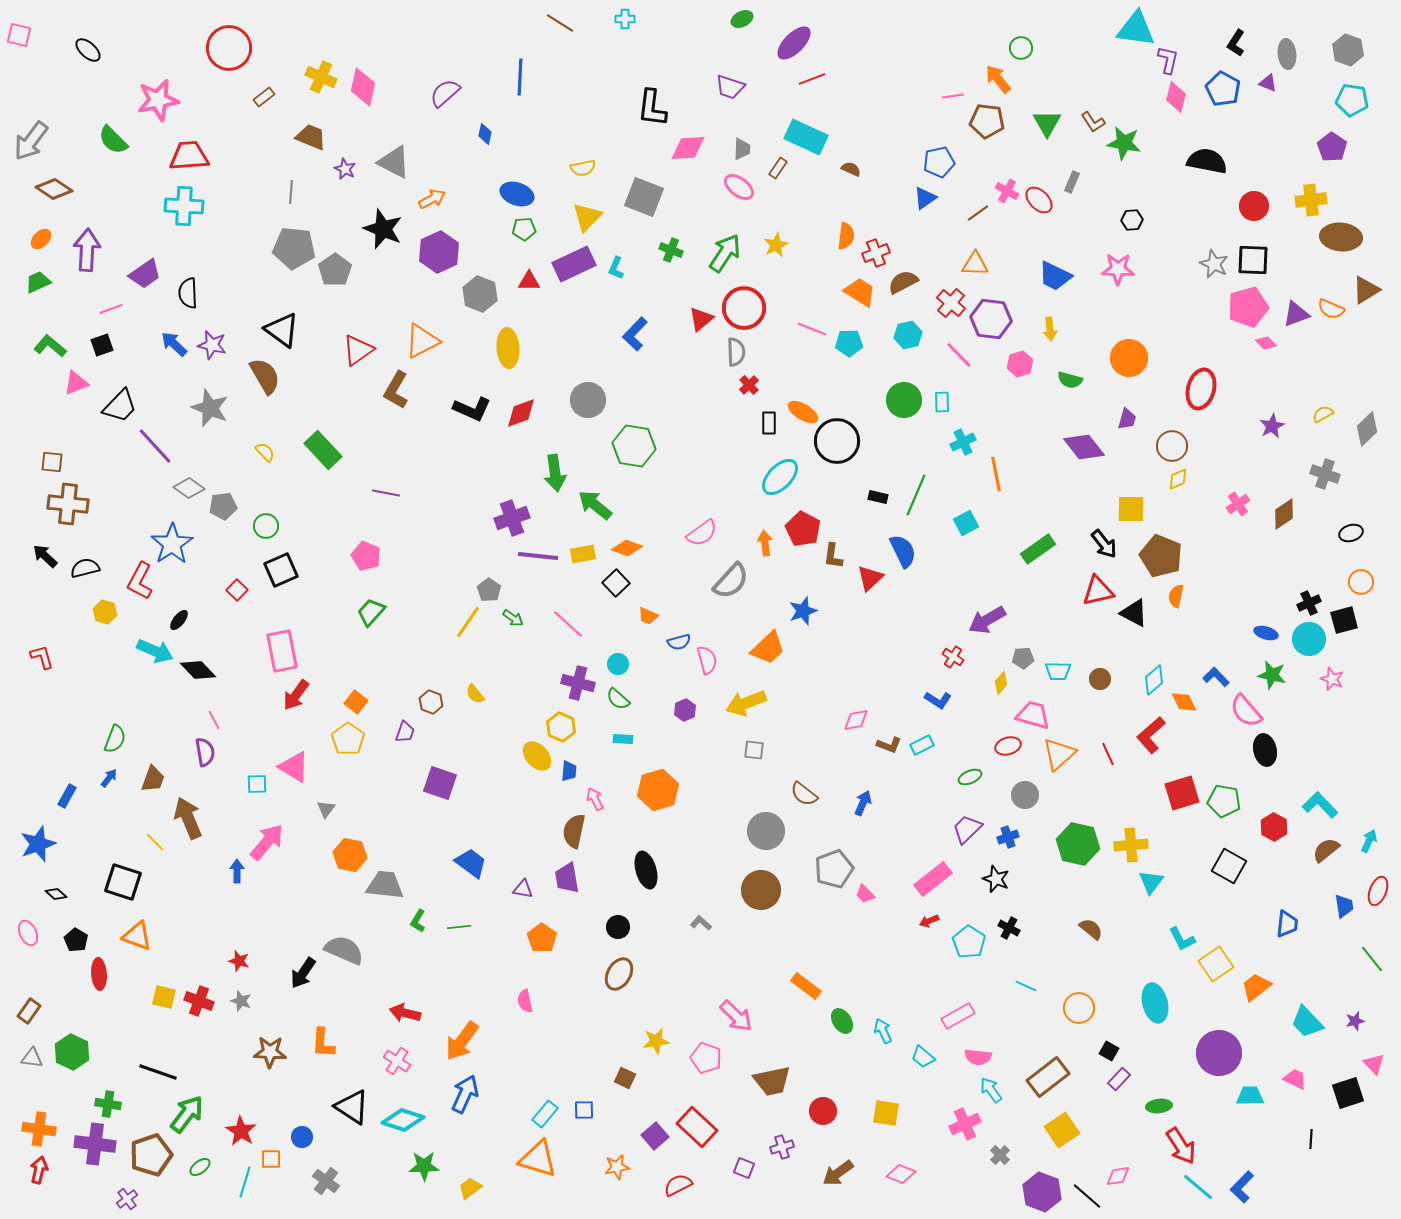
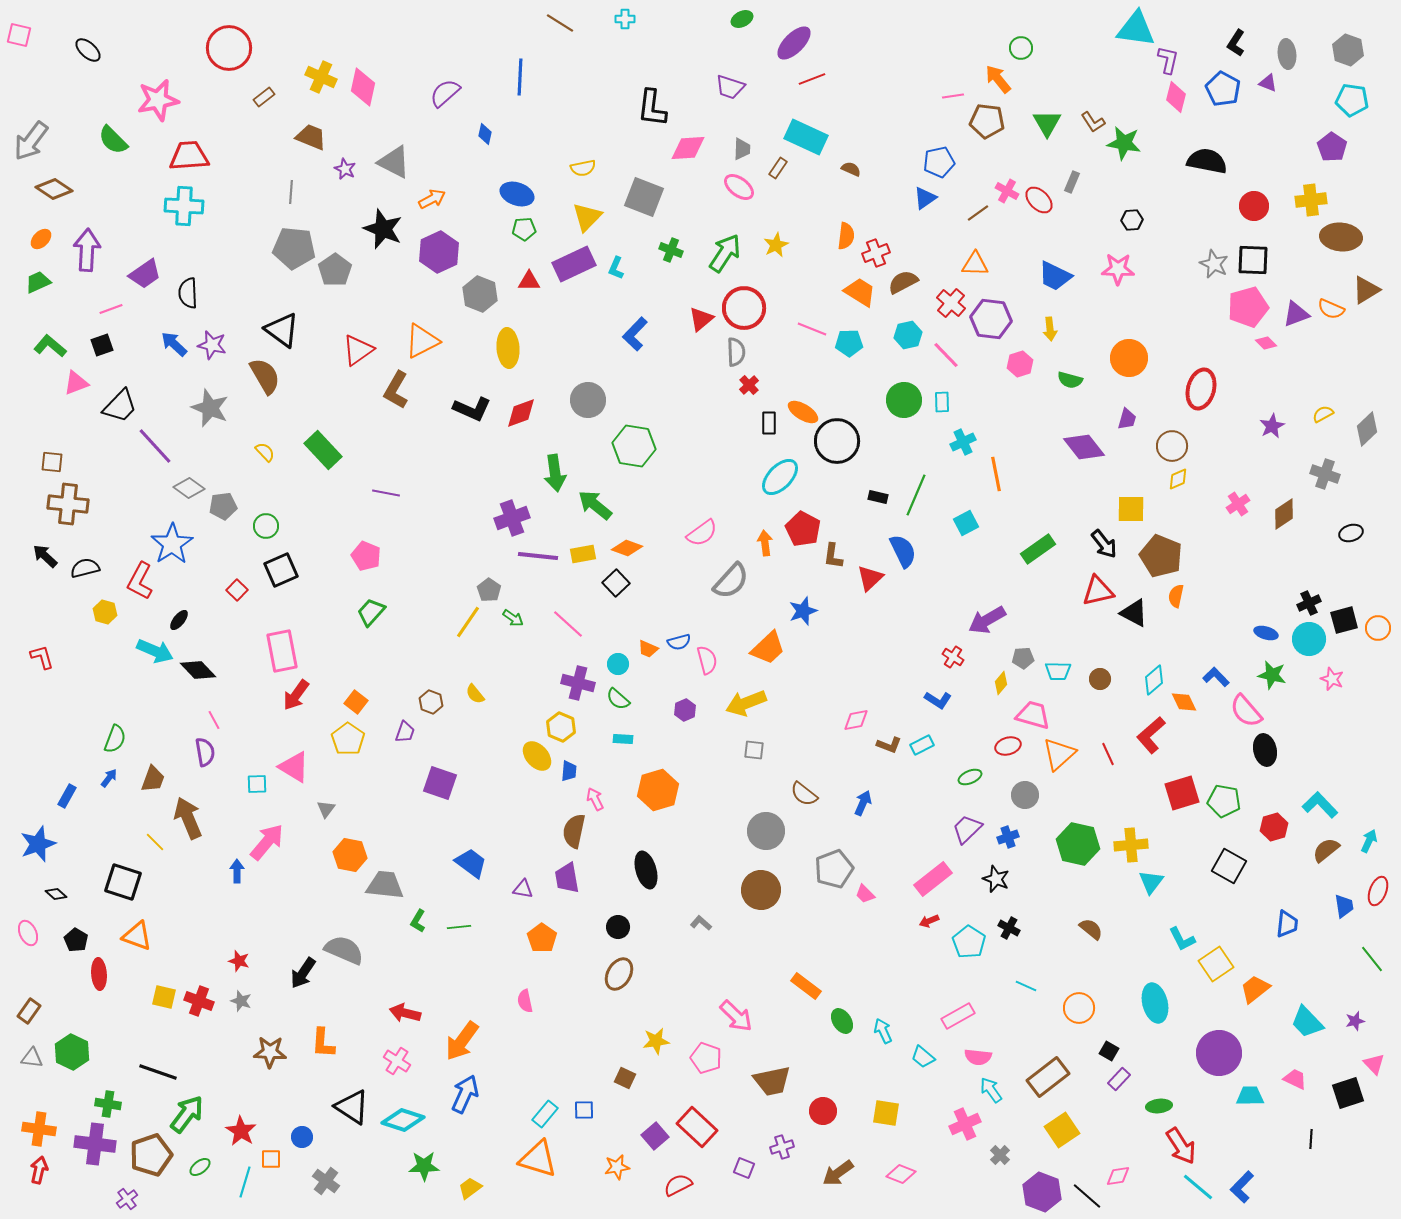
pink line at (959, 355): moved 13 px left
orange circle at (1361, 582): moved 17 px right, 46 px down
orange trapezoid at (648, 616): moved 33 px down
red hexagon at (1274, 827): rotated 16 degrees clockwise
orange trapezoid at (1256, 987): moved 1 px left, 2 px down
